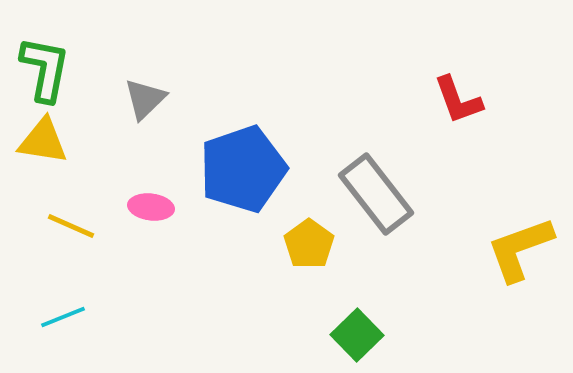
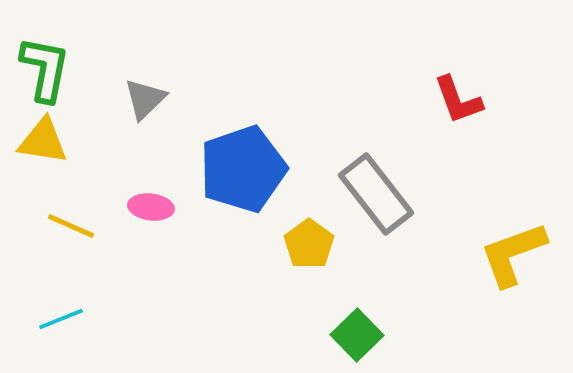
yellow L-shape: moved 7 px left, 5 px down
cyan line: moved 2 px left, 2 px down
